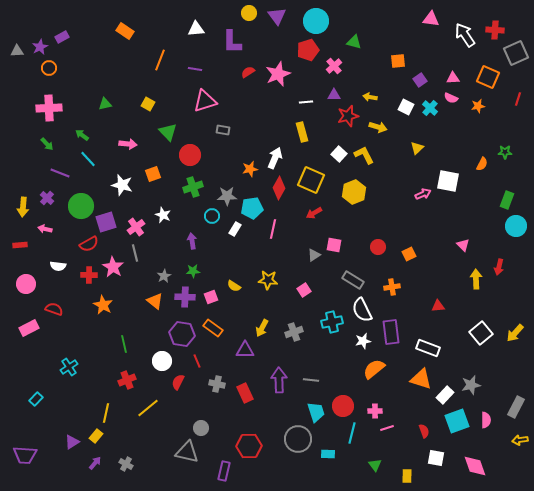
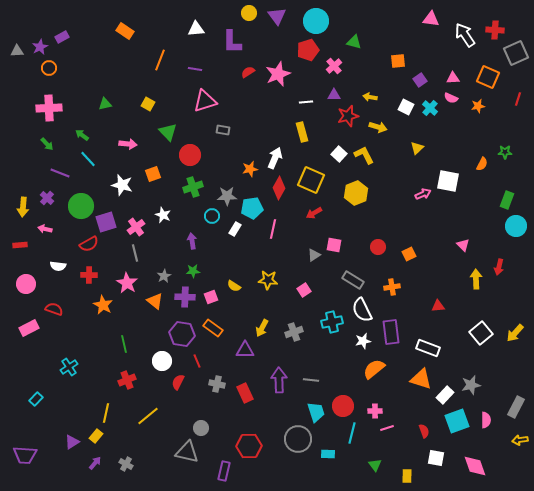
yellow hexagon at (354, 192): moved 2 px right, 1 px down
pink star at (113, 267): moved 14 px right, 16 px down
yellow line at (148, 408): moved 8 px down
